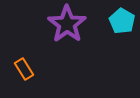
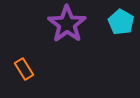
cyan pentagon: moved 1 px left, 1 px down
